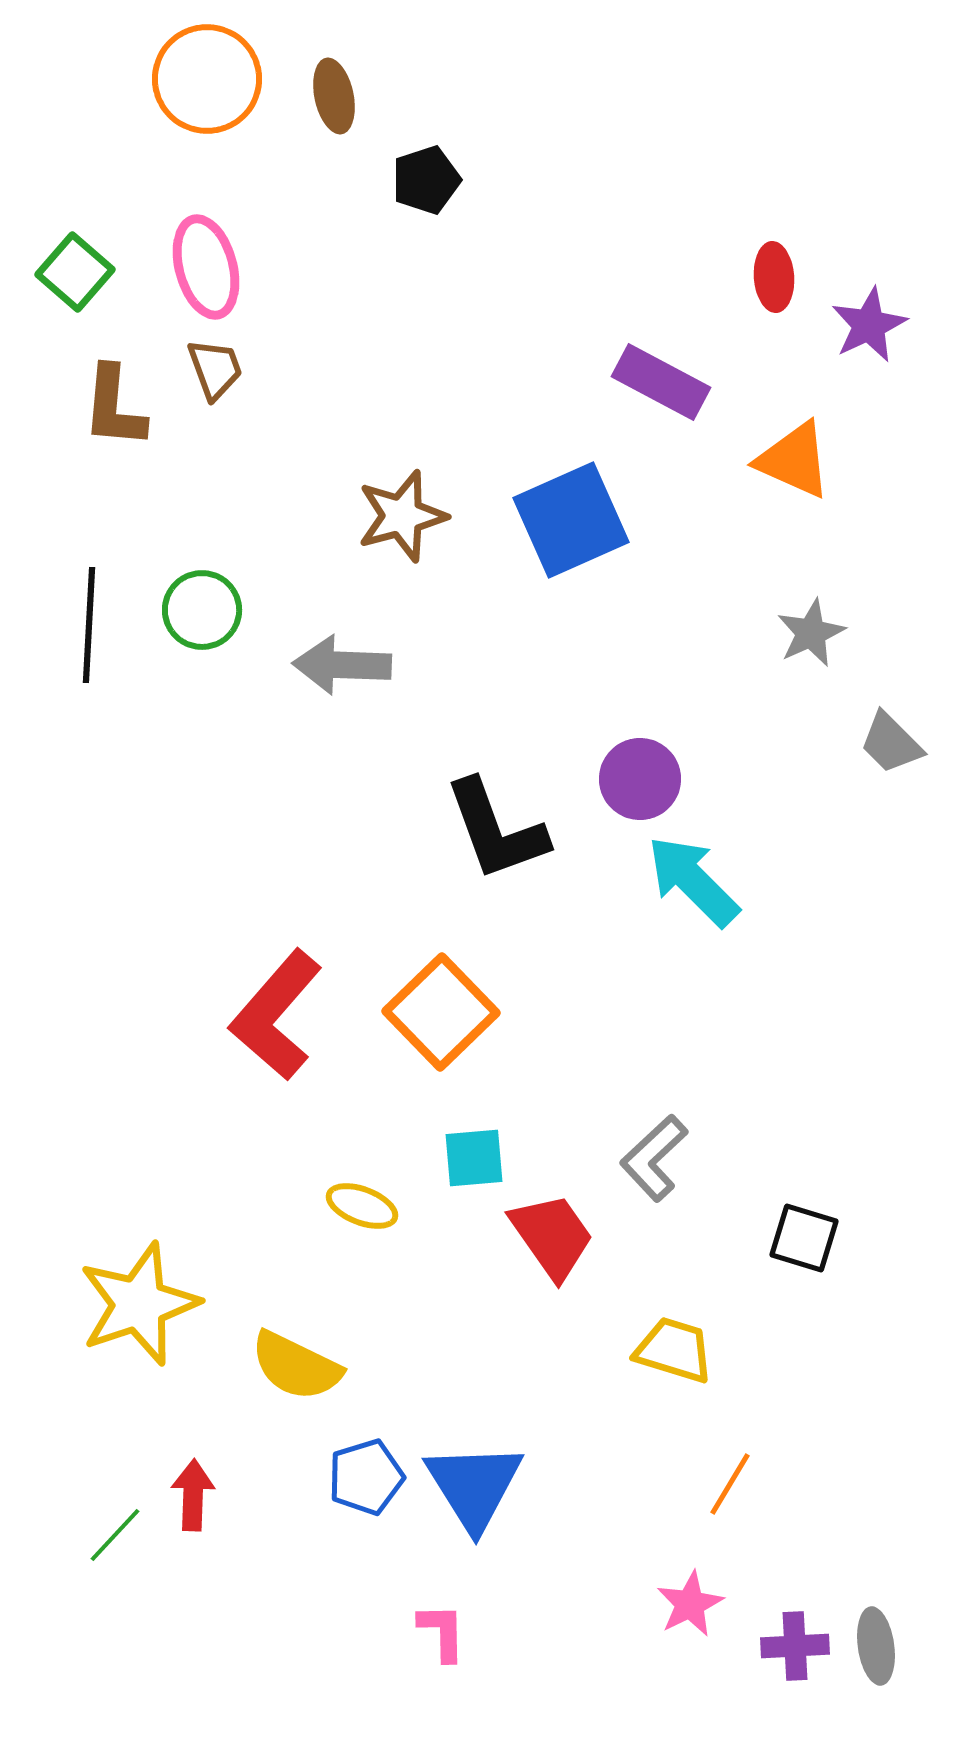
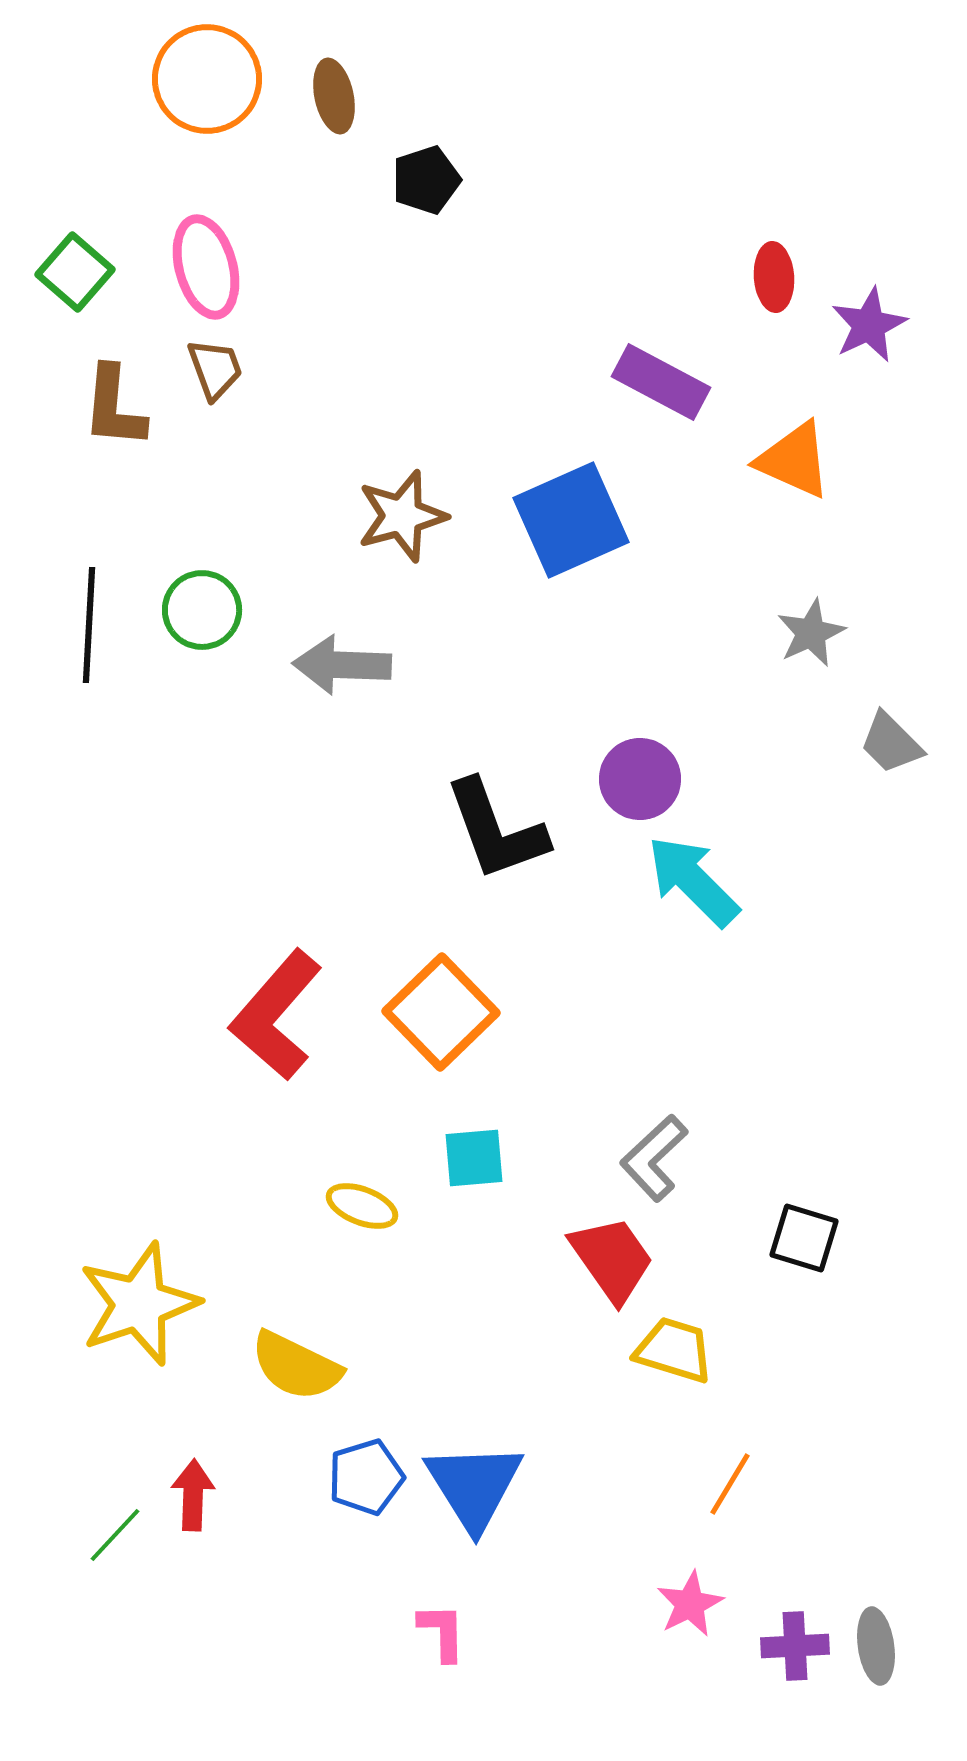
red trapezoid: moved 60 px right, 23 px down
